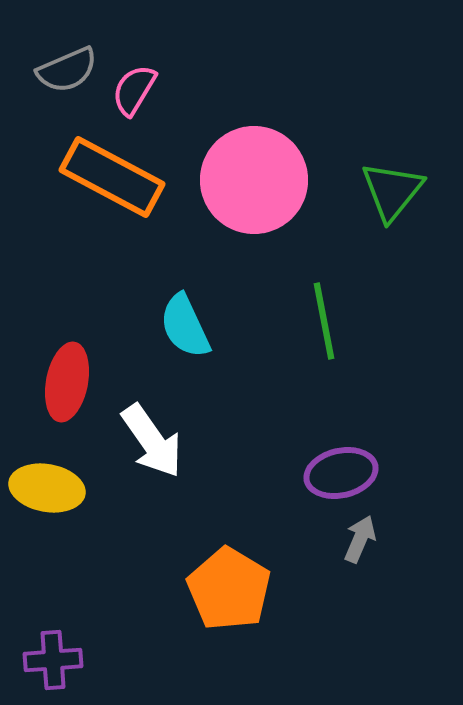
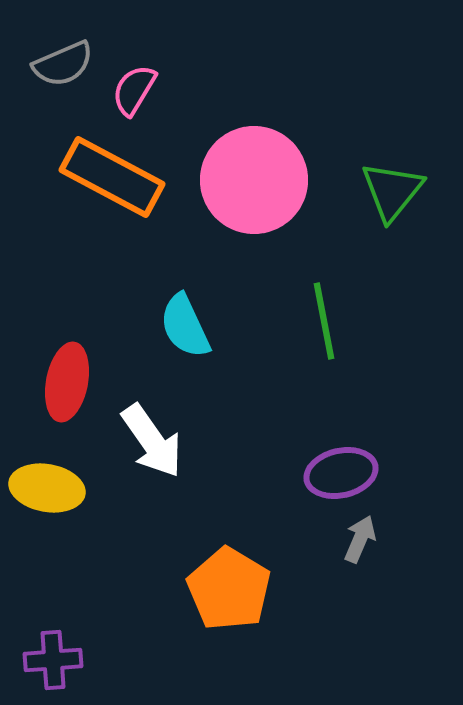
gray semicircle: moved 4 px left, 6 px up
